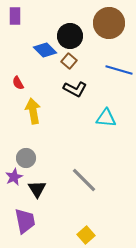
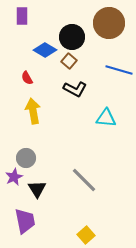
purple rectangle: moved 7 px right
black circle: moved 2 px right, 1 px down
blue diamond: rotated 15 degrees counterclockwise
red semicircle: moved 9 px right, 5 px up
